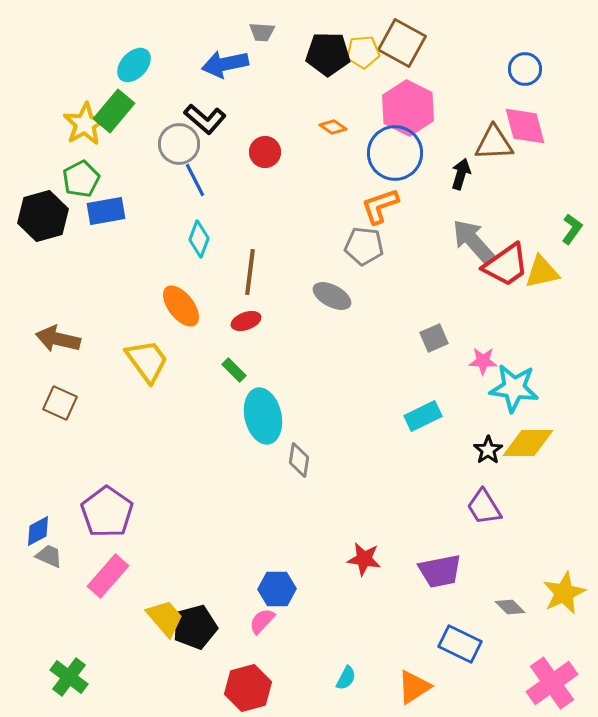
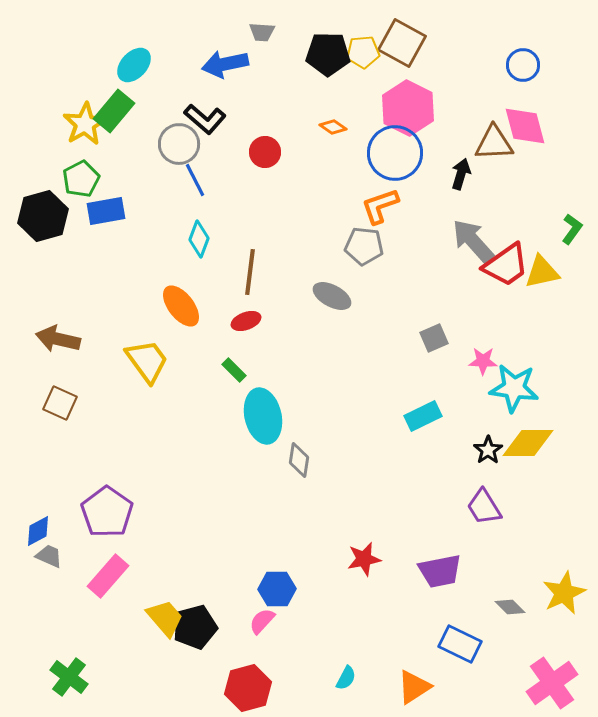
blue circle at (525, 69): moved 2 px left, 4 px up
red star at (364, 559): rotated 20 degrees counterclockwise
